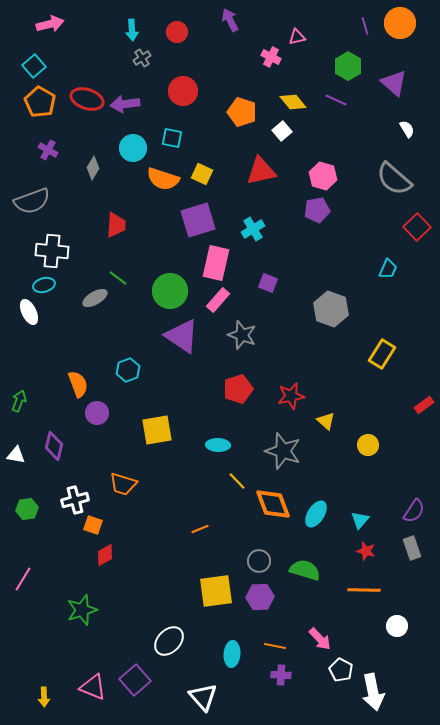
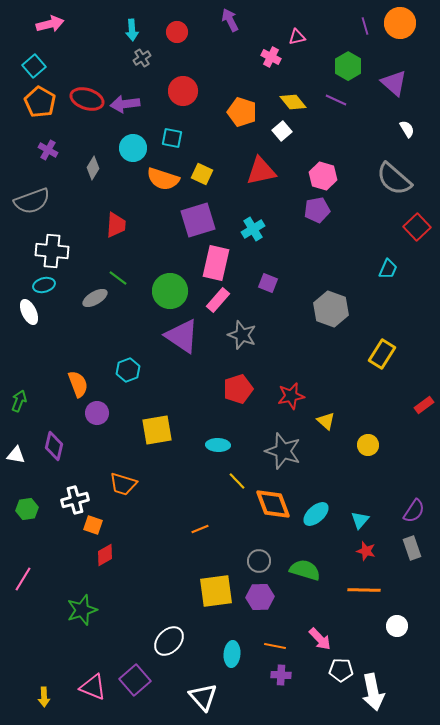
cyan ellipse at (316, 514): rotated 16 degrees clockwise
white pentagon at (341, 670): rotated 25 degrees counterclockwise
